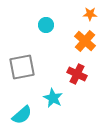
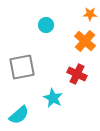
cyan semicircle: moved 3 px left
